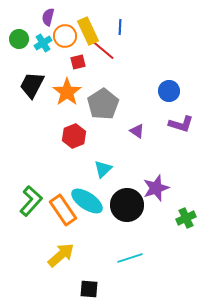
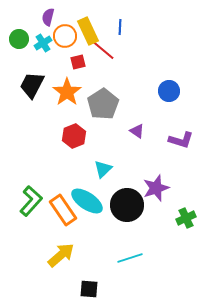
purple L-shape: moved 16 px down
